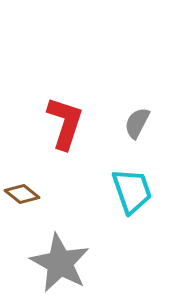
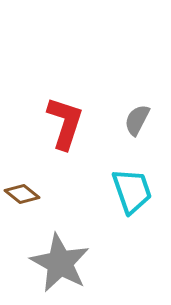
gray semicircle: moved 3 px up
